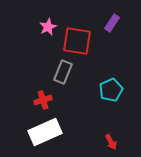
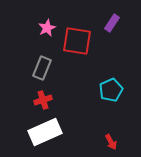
pink star: moved 1 px left, 1 px down
gray rectangle: moved 21 px left, 4 px up
